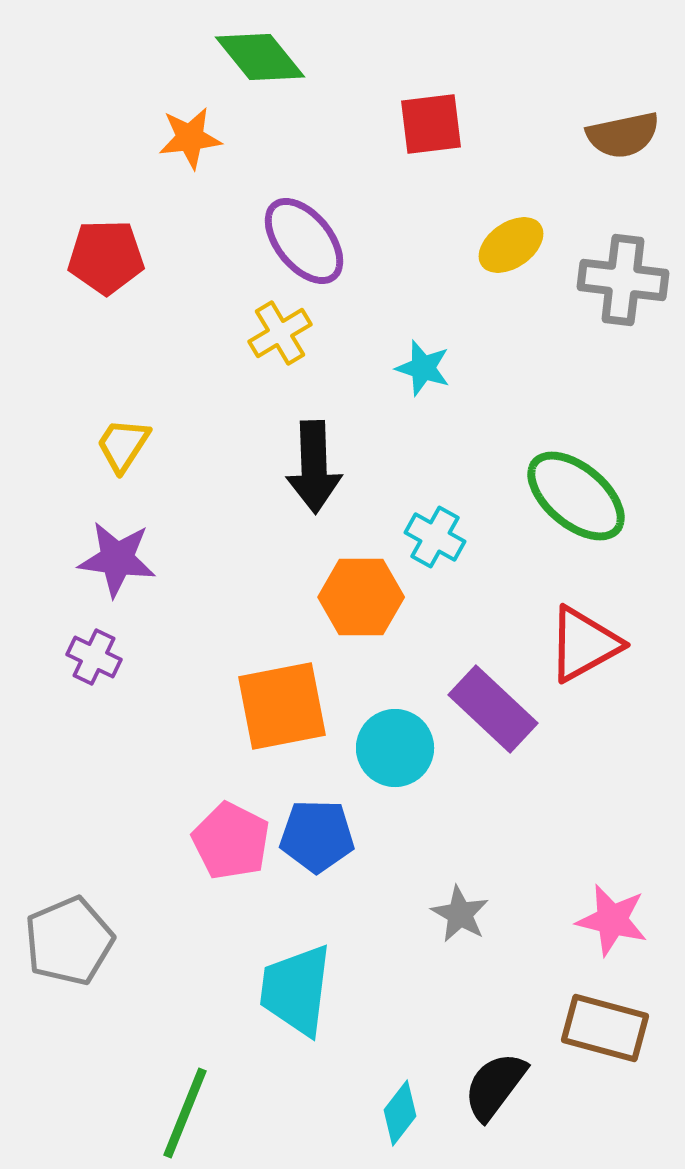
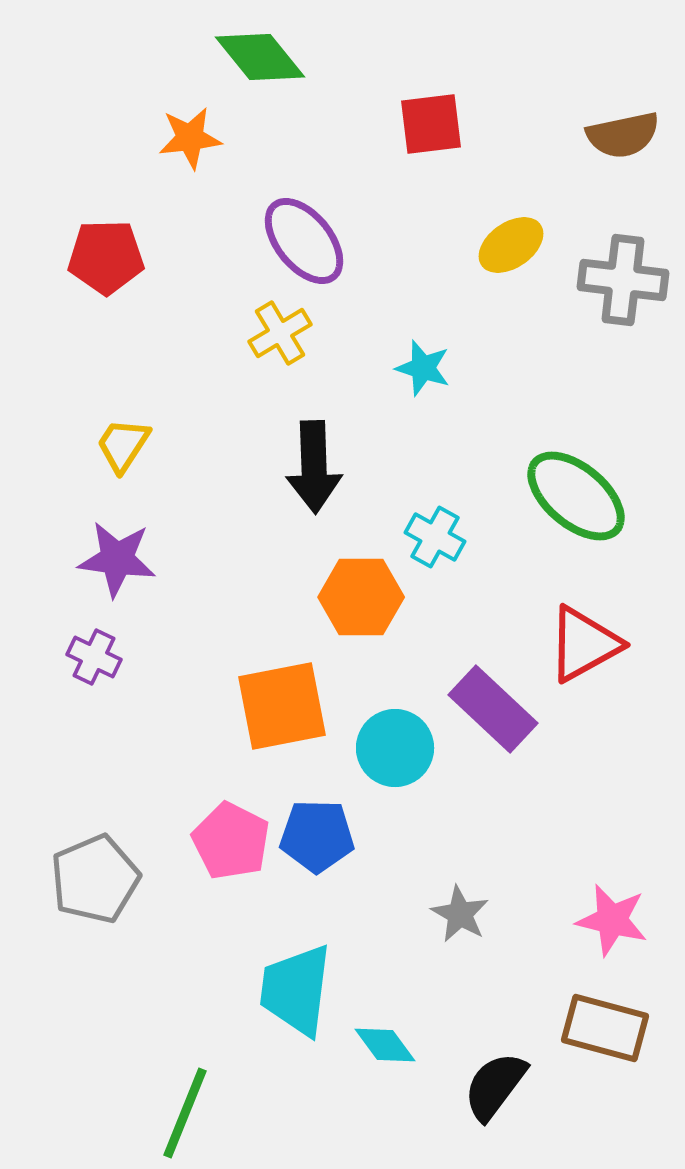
gray pentagon: moved 26 px right, 62 px up
cyan diamond: moved 15 px left, 68 px up; rotated 74 degrees counterclockwise
